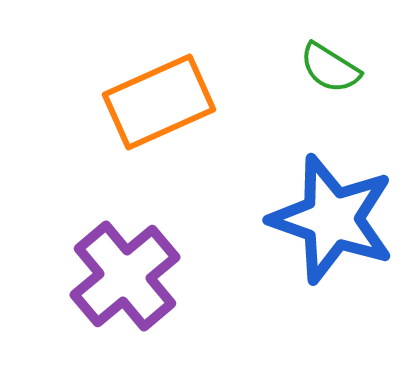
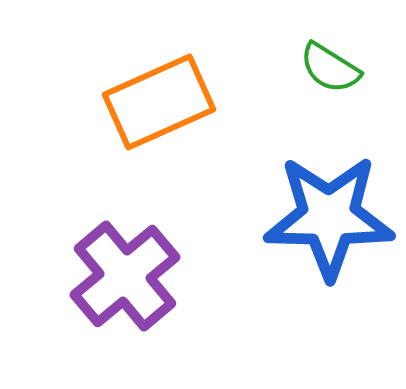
blue star: moved 3 px left, 2 px up; rotated 18 degrees counterclockwise
